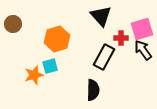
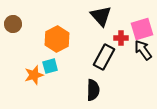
orange hexagon: rotated 10 degrees counterclockwise
